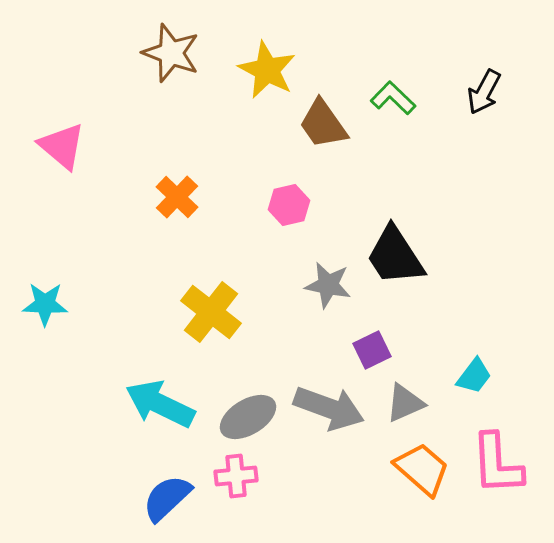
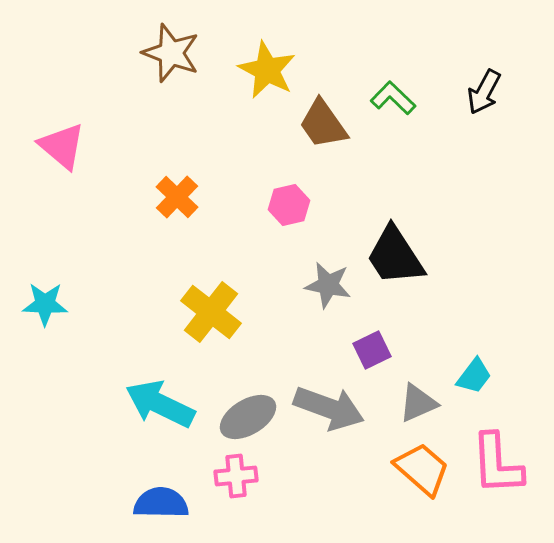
gray triangle: moved 13 px right
blue semicircle: moved 6 px left, 5 px down; rotated 44 degrees clockwise
